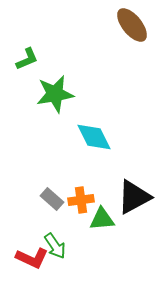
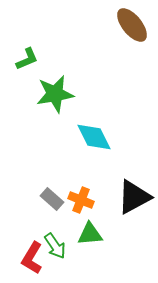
orange cross: rotated 30 degrees clockwise
green triangle: moved 12 px left, 15 px down
red L-shape: rotated 96 degrees clockwise
